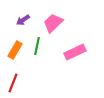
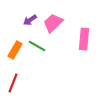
purple arrow: moved 7 px right
green line: rotated 72 degrees counterclockwise
pink rectangle: moved 9 px right, 13 px up; rotated 60 degrees counterclockwise
